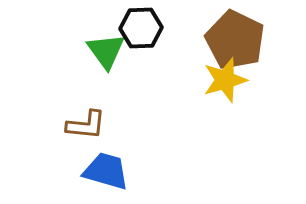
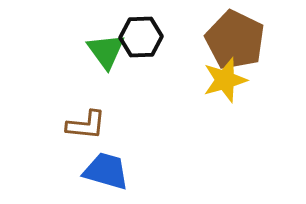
black hexagon: moved 9 px down
